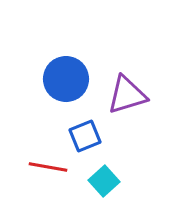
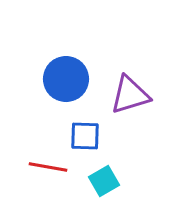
purple triangle: moved 3 px right
blue square: rotated 24 degrees clockwise
cyan square: rotated 12 degrees clockwise
